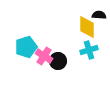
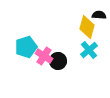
yellow diamond: rotated 15 degrees clockwise
cyan cross: rotated 24 degrees counterclockwise
